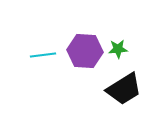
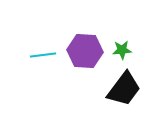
green star: moved 4 px right, 1 px down
black trapezoid: rotated 21 degrees counterclockwise
